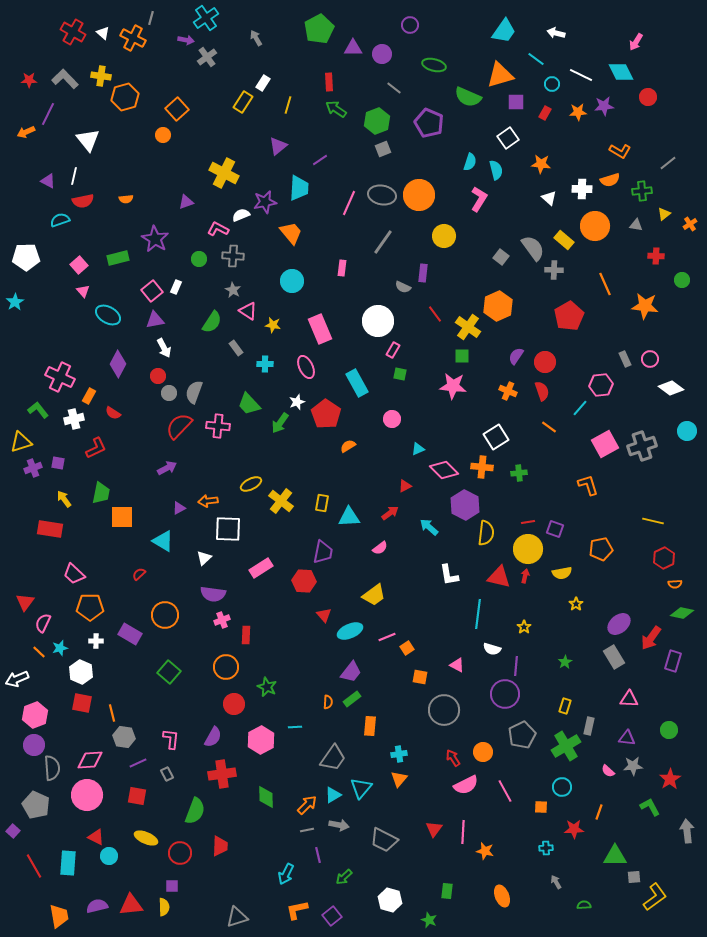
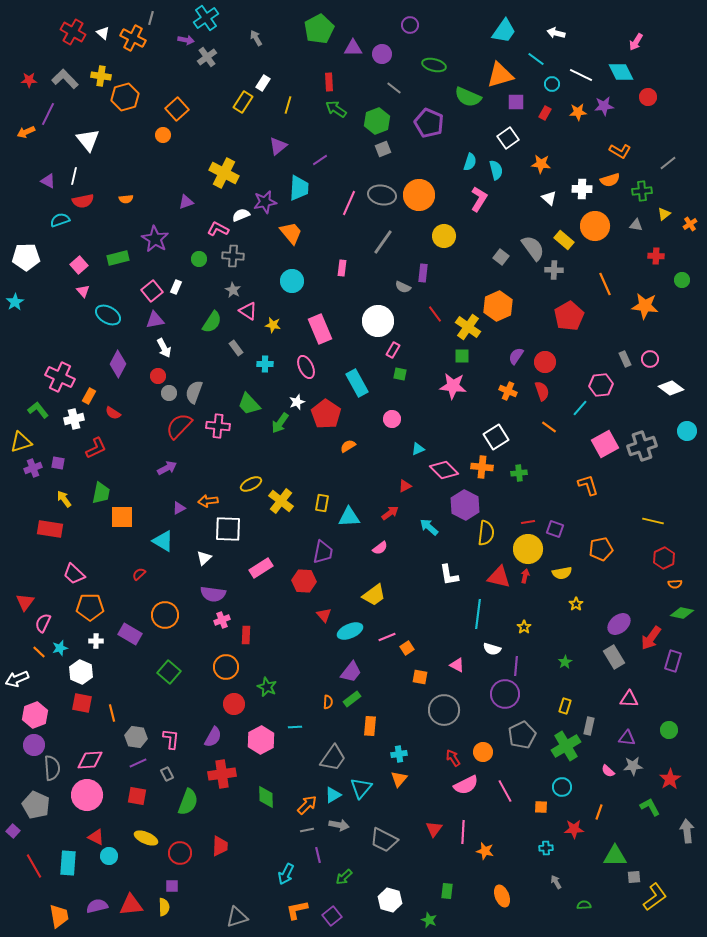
gray hexagon at (124, 737): moved 12 px right
green semicircle at (195, 811): moved 7 px left, 9 px up
